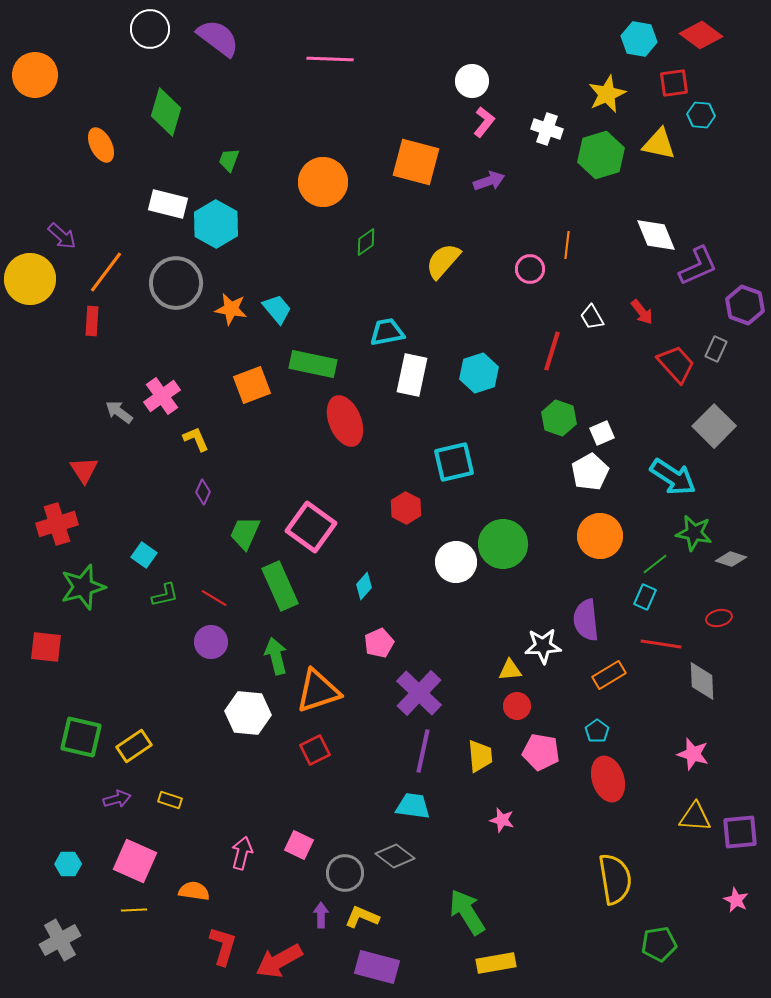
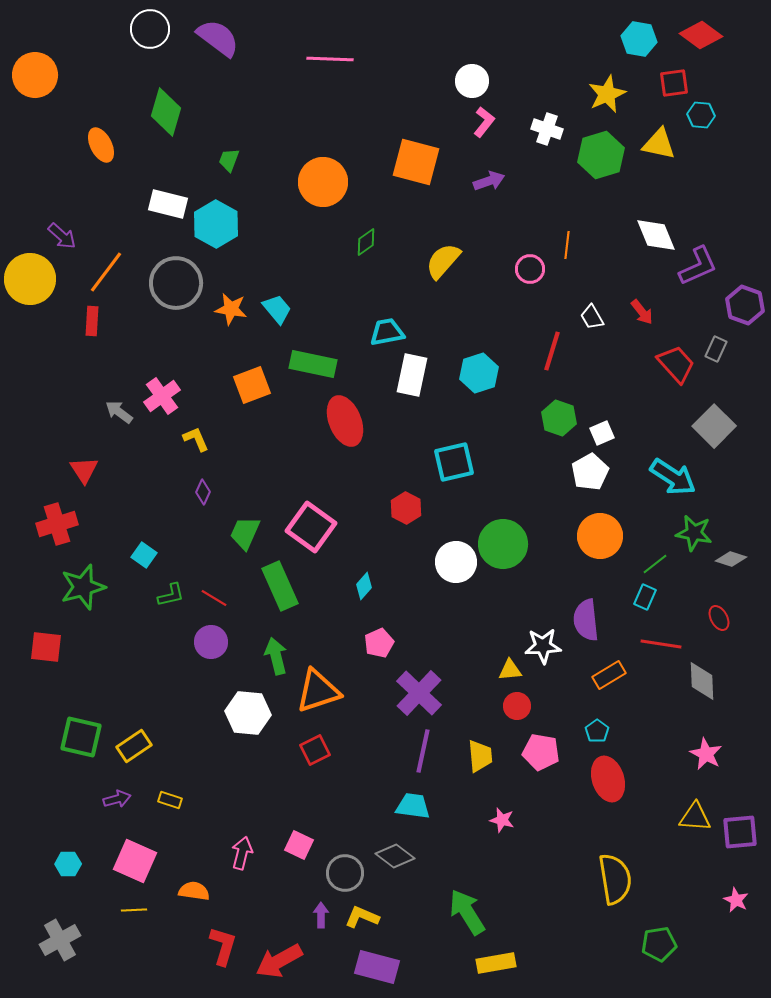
green L-shape at (165, 595): moved 6 px right
red ellipse at (719, 618): rotated 75 degrees clockwise
pink star at (693, 754): moved 13 px right; rotated 12 degrees clockwise
